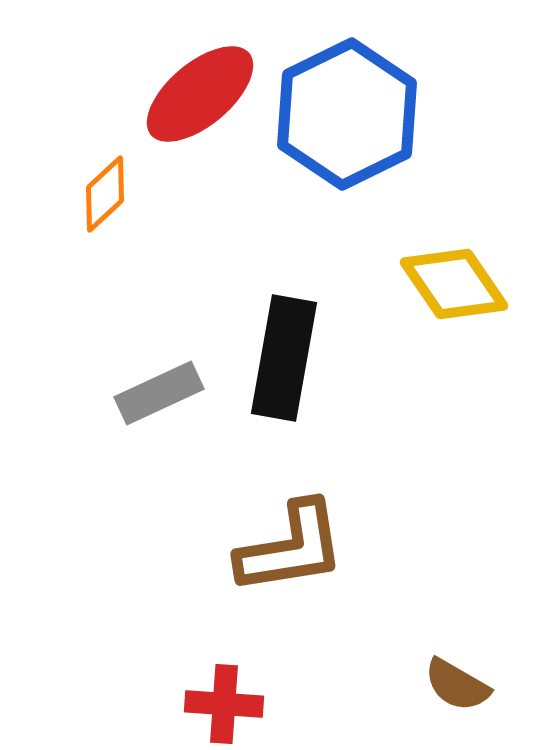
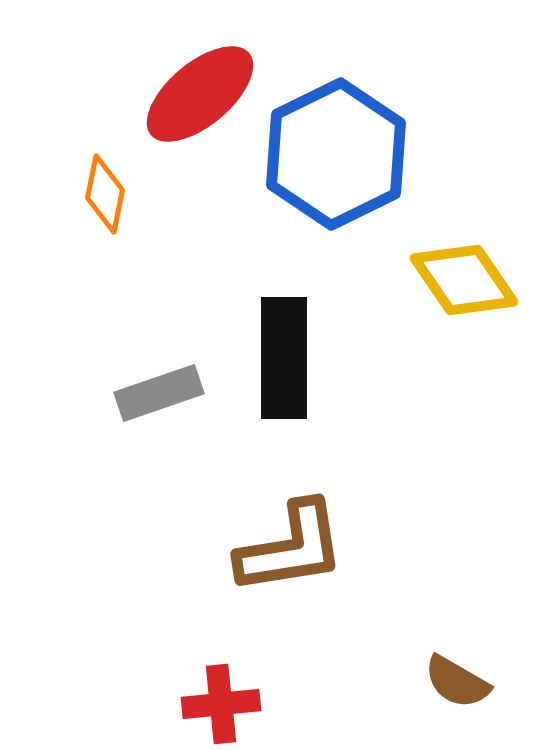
blue hexagon: moved 11 px left, 40 px down
orange diamond: rotated 36 degrees counterclockwise
yellow diamond: moved 10 px right, 4 px up
black rectangle: rotated 10 degrees counterclockwise
gray rectangle: rotated 6 degrees clockwise
brown semicircle: moved 3 px up
red cross: moved 3 px left; rotated 10 degrees counterclockwise
